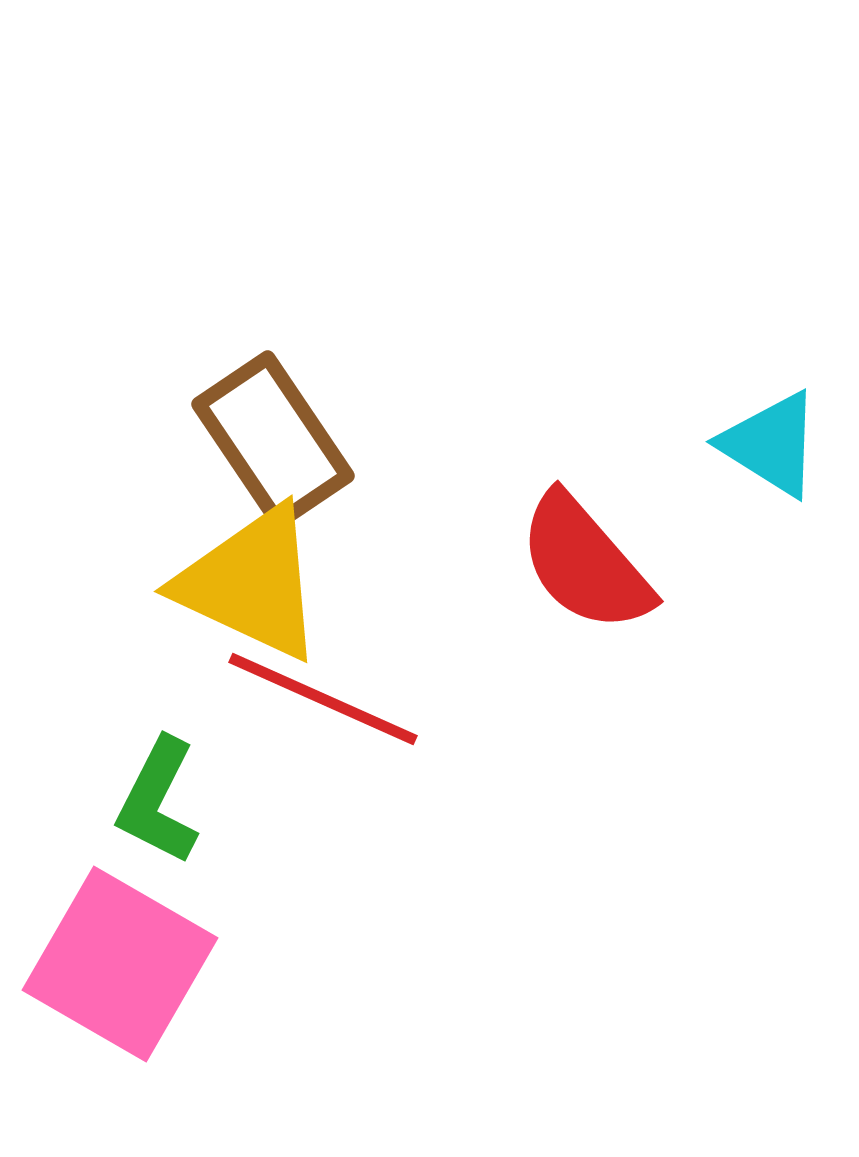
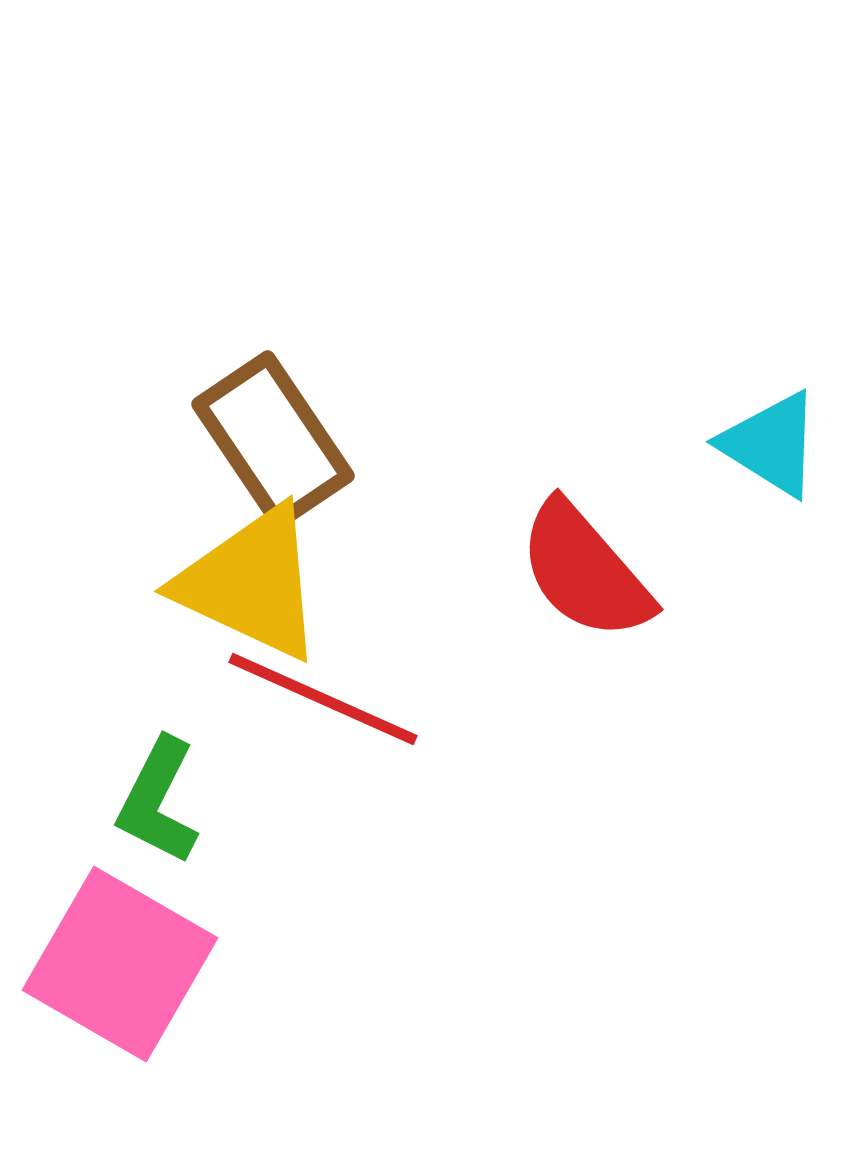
red semicircle: moved 8 px down
